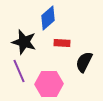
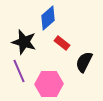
red rectangle: rotated 35 degrees clockwise
